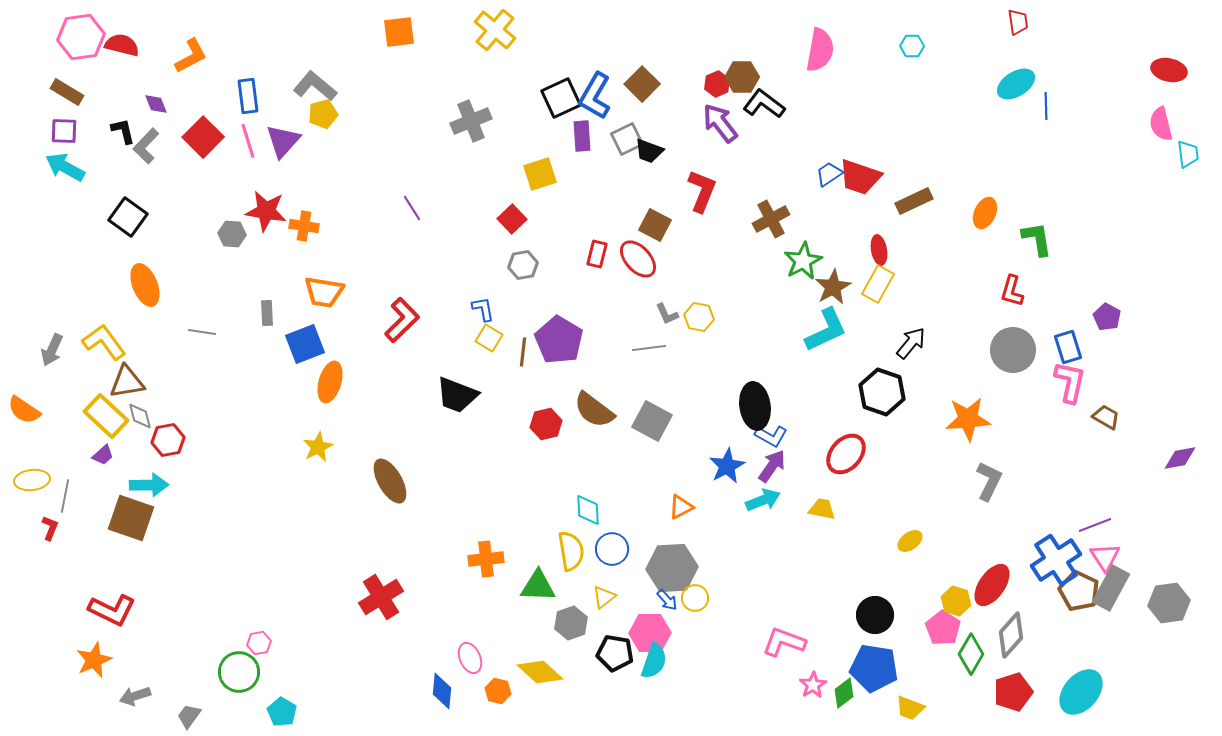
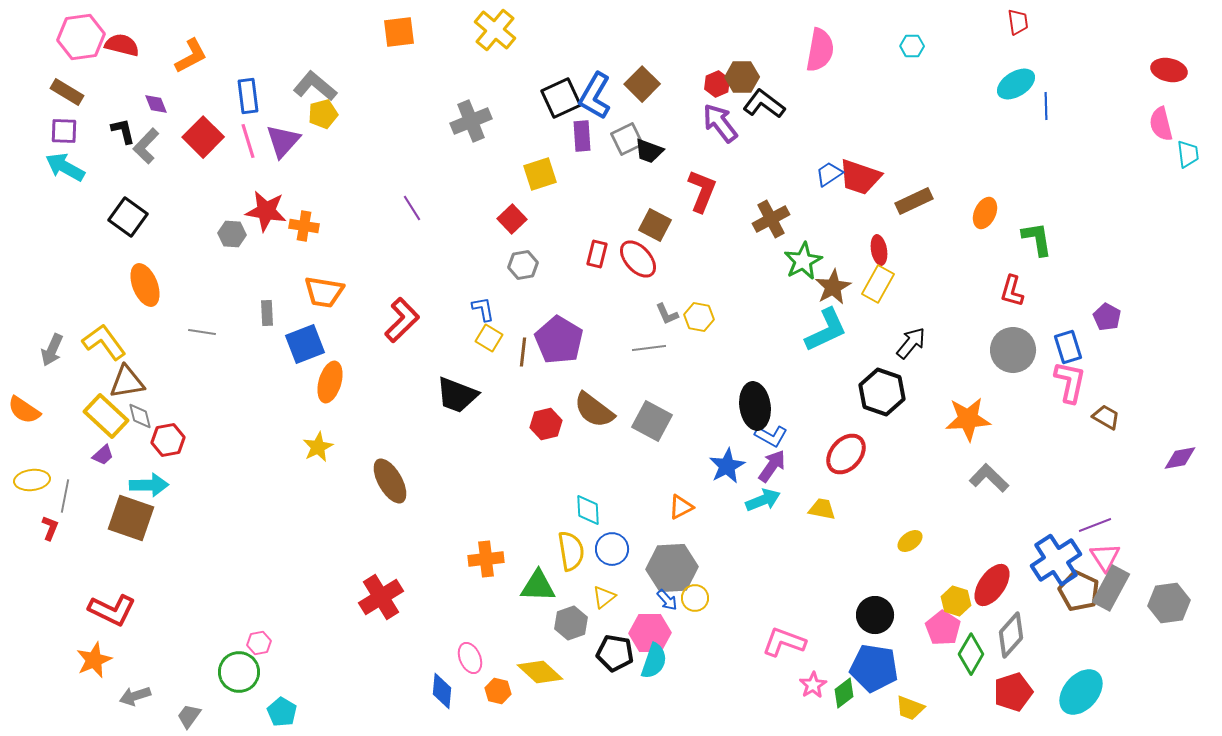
gray L-shape at (989, 481): moved 3 px up; rotated 72 degrees counterclockwise
